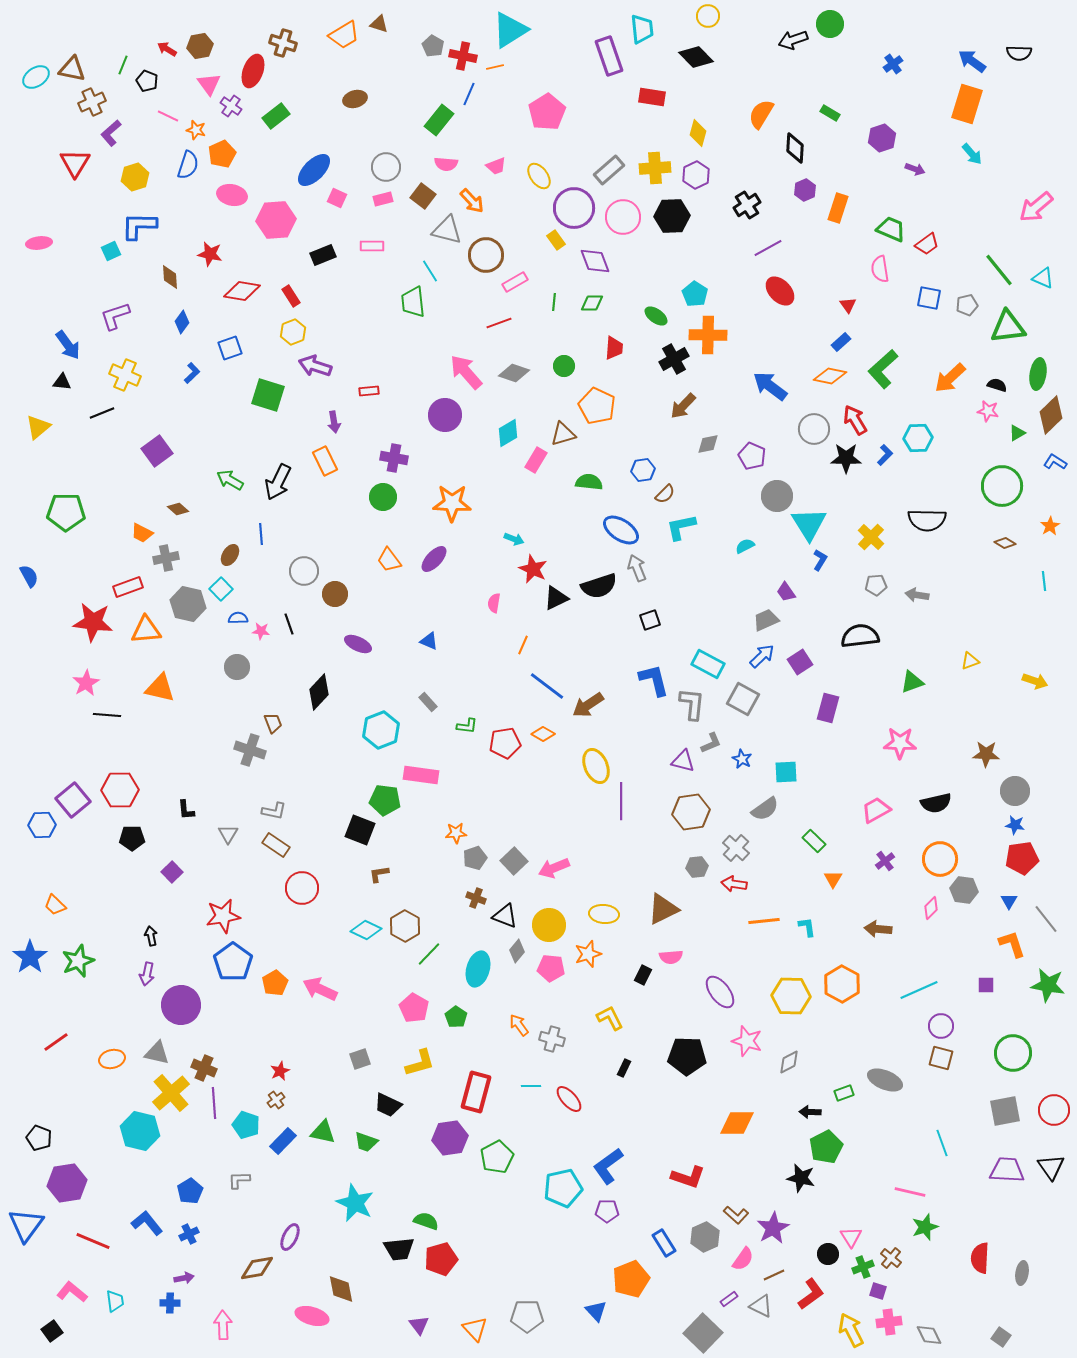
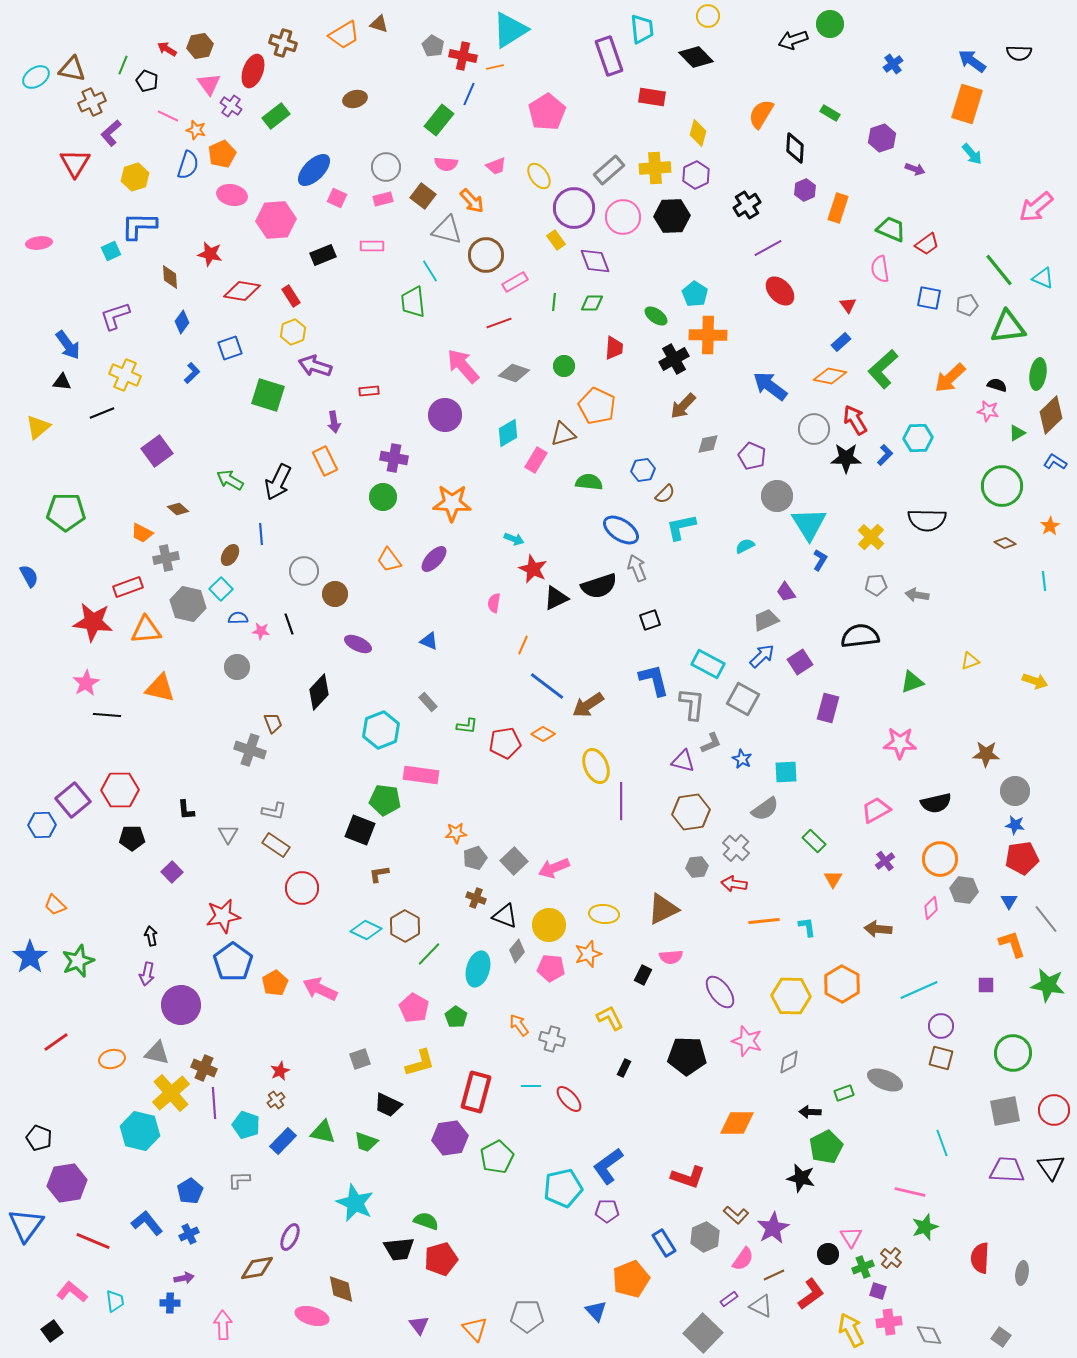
pink arrow at (466, 372): moved 3 px left, 6 px up
